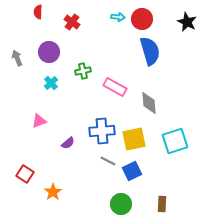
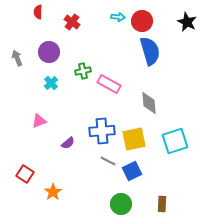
red circle: moved 2 px down
pink rectangle: moved 6 px left, 3 px up
